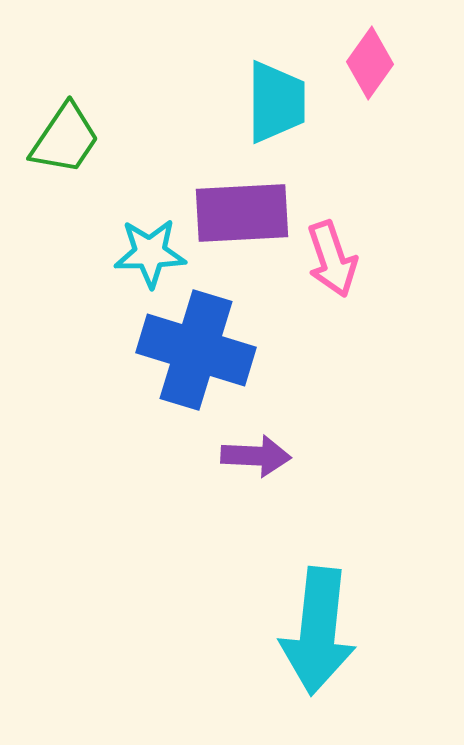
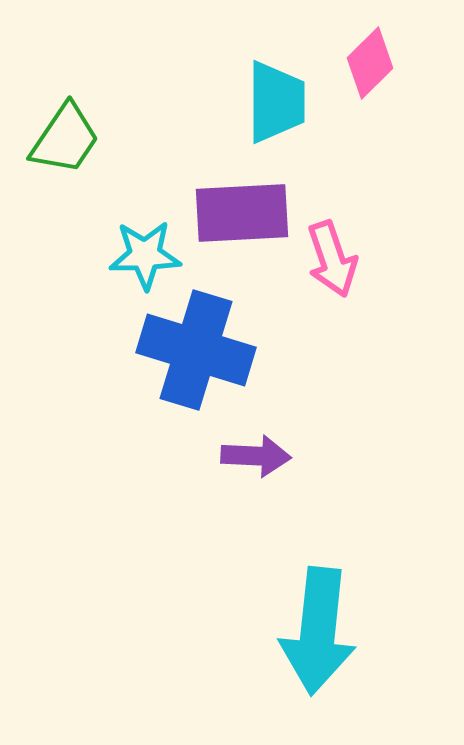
pink diamond: rotated 10 degrees clockwise
cyan star: moved 5 px left, 2 px down
